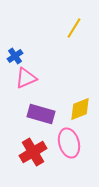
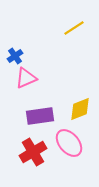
yellow line: rotated 25 degrees clockwise
purple rectangle: moved 1 px left, 2 px down; rotated 24 degrees counterclockwise
pink ellipse: rotated 24 degrees counterclockwise
